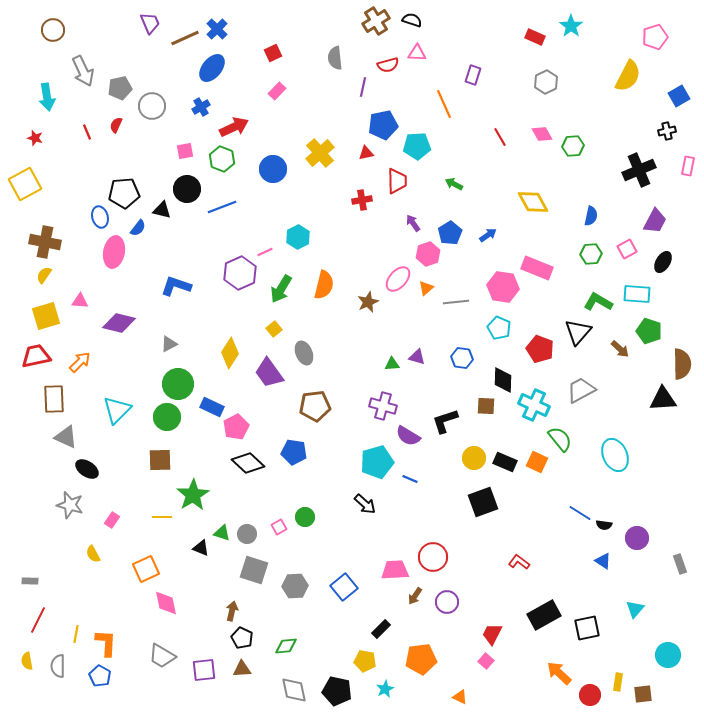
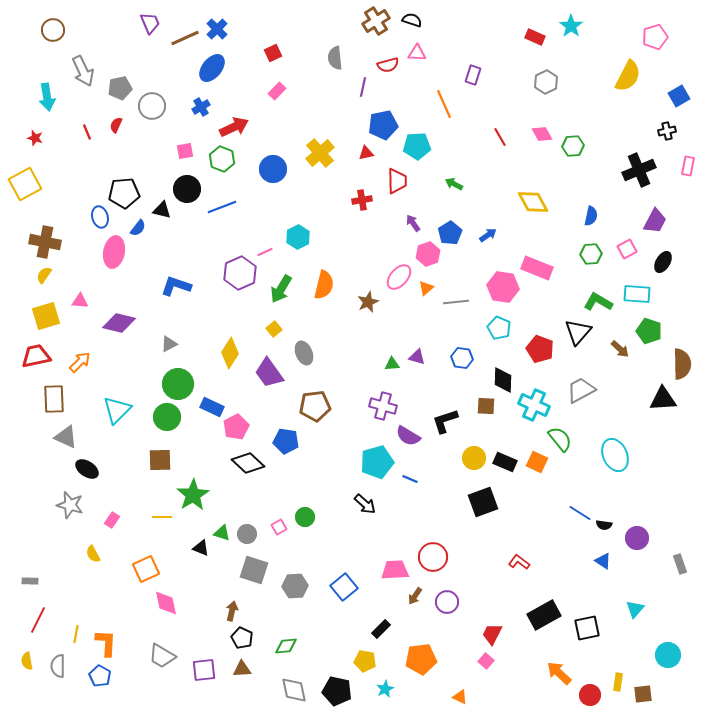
pink ellipse at (398, 279): moved 1 px right, 2 px up
blue pentagon at (294, 452): moved 8 px left, 11 px up
